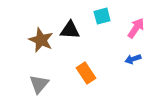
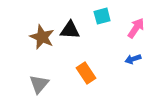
brown star: moved 1 px right, 3 px up
